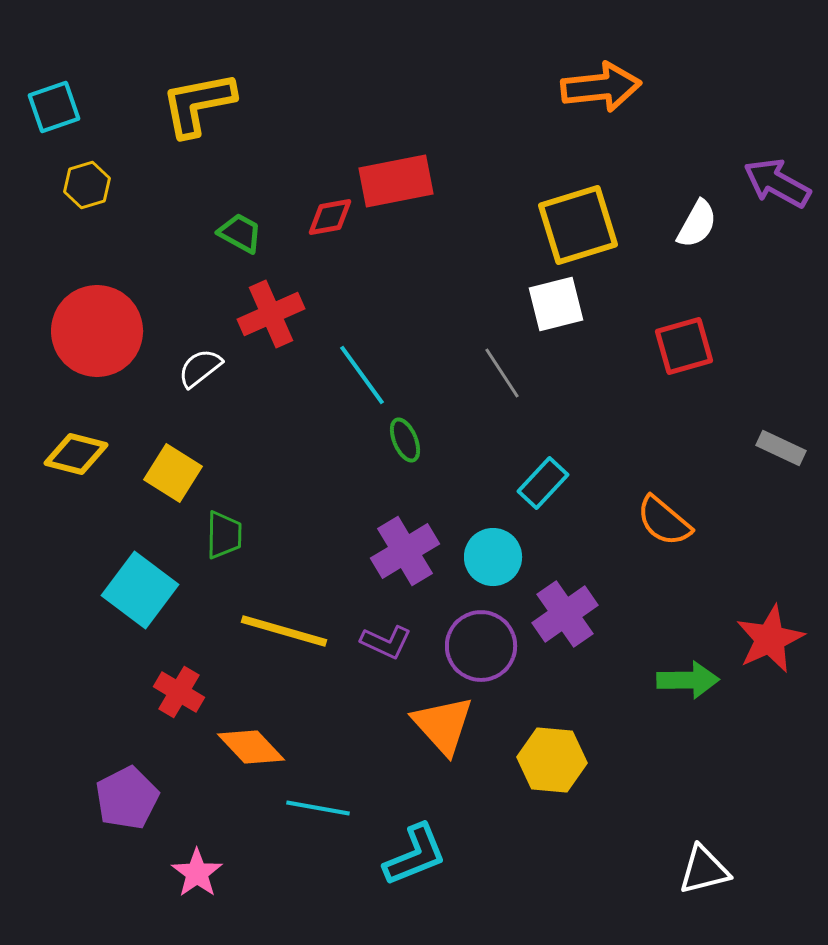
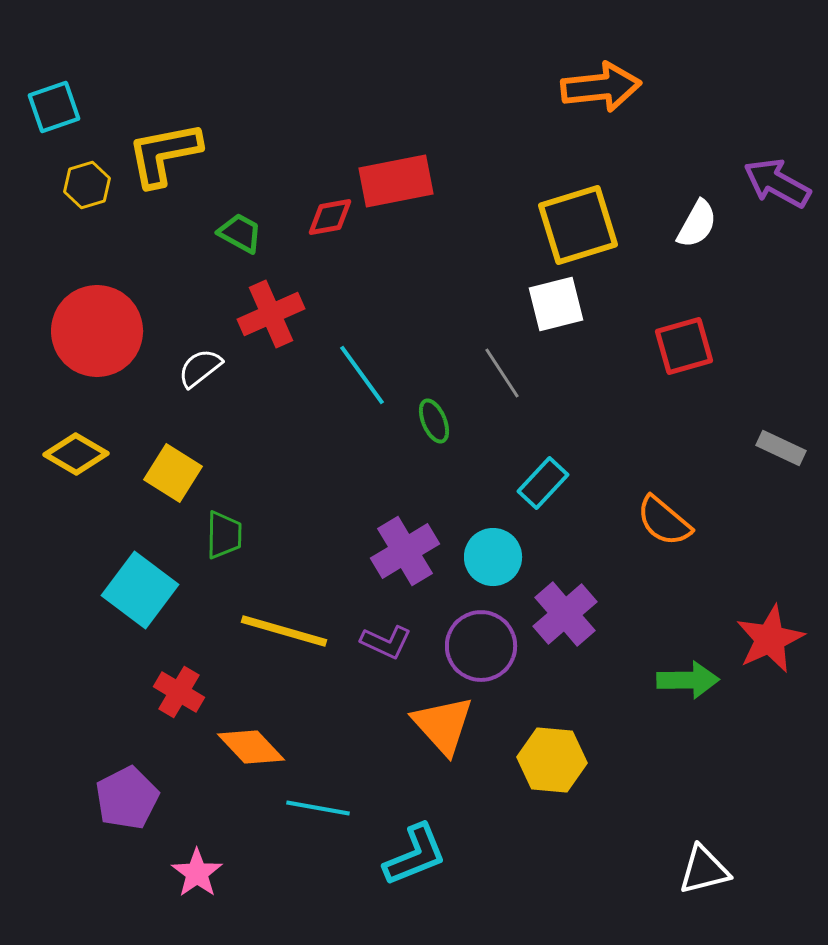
yellow L-shape at (198, 104): moved 34 px left, 50 px down
green ellipse at (405, 440): moved 29 px right, 19 px up
yellow diamond at (76, 454): rotated 16 degrees clockwise
purple cross at (565, 614): rotated 6 degrees counterclockwise
